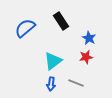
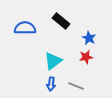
black rectangle: rotated 18 degrees counterclockwise
blue semicircle: rotated 40 degrees clockwise
gray line: moved 3 px down
